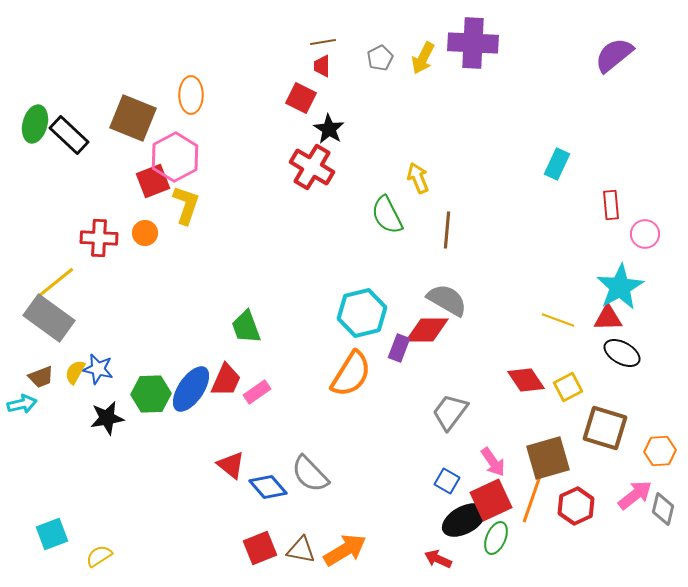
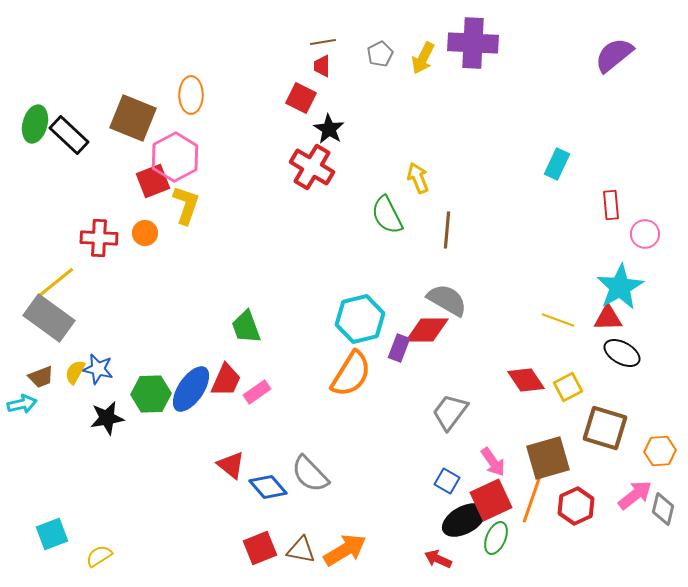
gray pentagon at (380, 58): moved 4 px up
cyan hexagon at (362, 313): moved 2 px left, 6 px down
